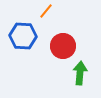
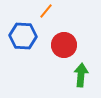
red circle: moved 1 px right, 1 px up
green arrow: moved 1 px right, 2 px down
